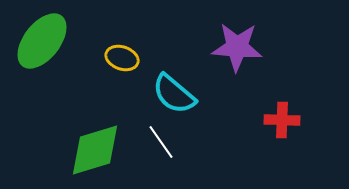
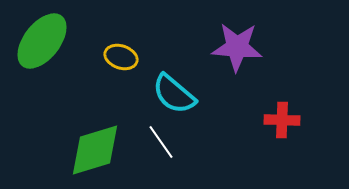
yellow ellipse: moved 1 px left, 1 px up
